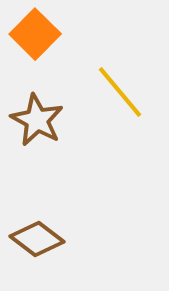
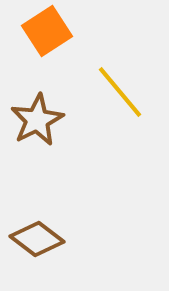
orange square: moved 12 px right, 3 px up; rotated 12 degrees clockwise
brown star: rotated 16 degrees clockwise
